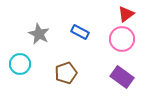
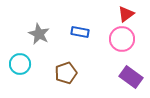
blue rectangle: rotated 18 degrees counterclockwise
purple rectangle: moved 9 px right
